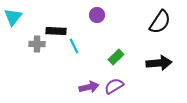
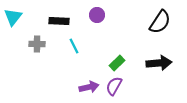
black rectangle: moved 3 px right, 10 px up
green rectangle: moved 1 px right, 6 px down
purple semicircle: rotated 30 degrees counterclockwise
